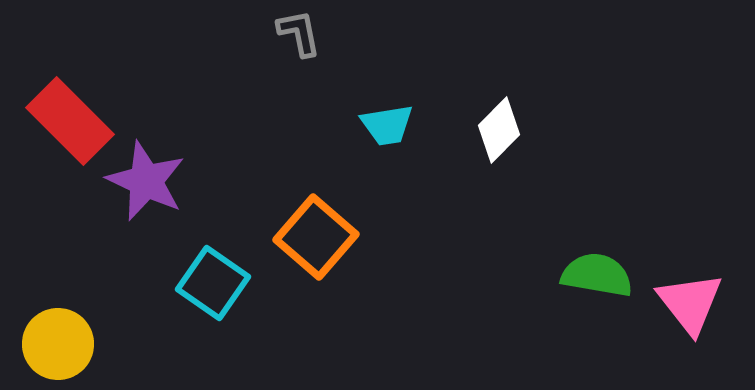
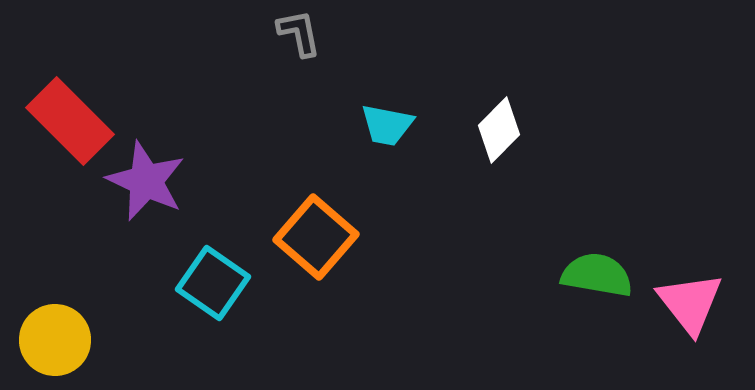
cyan trapezoid: rotated 20 degrees clockwise
yellow circle: moved 3 px left, 4 px up
